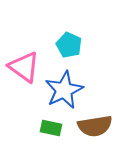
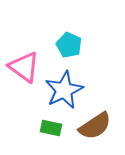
brown semicircle: rotated 24 degrees counterclockwise
